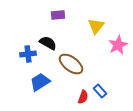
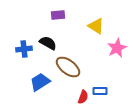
yellow triangle: rotated 36 degrees counterclockwise
pink star: moved 1 px left, 3 px down
blue cross: moved 4 px left, 5 px up
brown ellipse: moved 3 px left, 3 px down
blue rectangle: rotated 48 degrees counterclockwise
